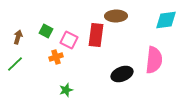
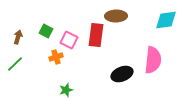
pink semicircle: moved 1 px left
